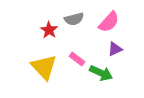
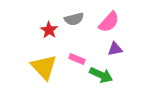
purple triangle: rotated 14 degrees clockwise
pink rectangle: rotated 14 degrees counterclockwise
green arrow: moved 2 px down
